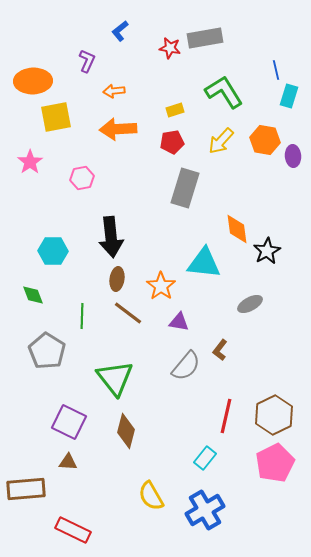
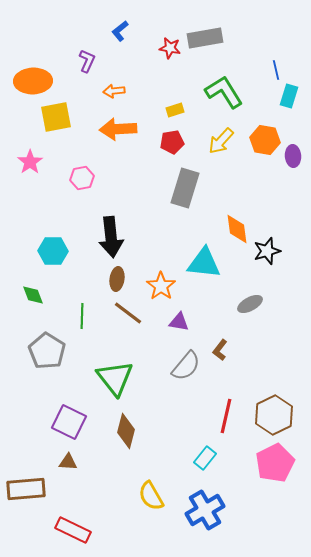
black star at (267, 251): rotated 12 degrees clockwise
